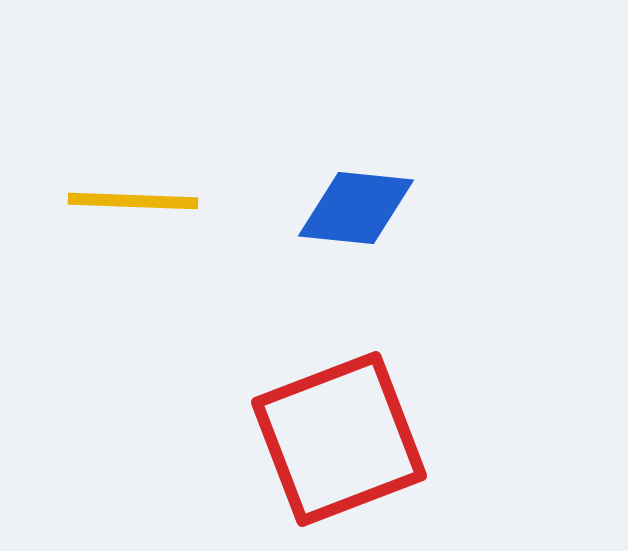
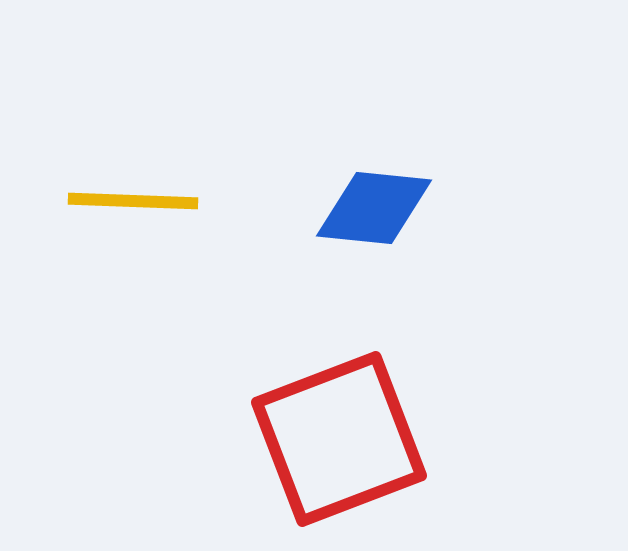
blue diamond: moved 18 px right
